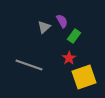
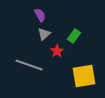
purple semicircle: moved 22 px left, 6 px up
gray triangle: moved 7 px down
red star: moved 12 px left, 7 px up
yellow square: moved 1 px up; rotated 10 degrees clockwise
